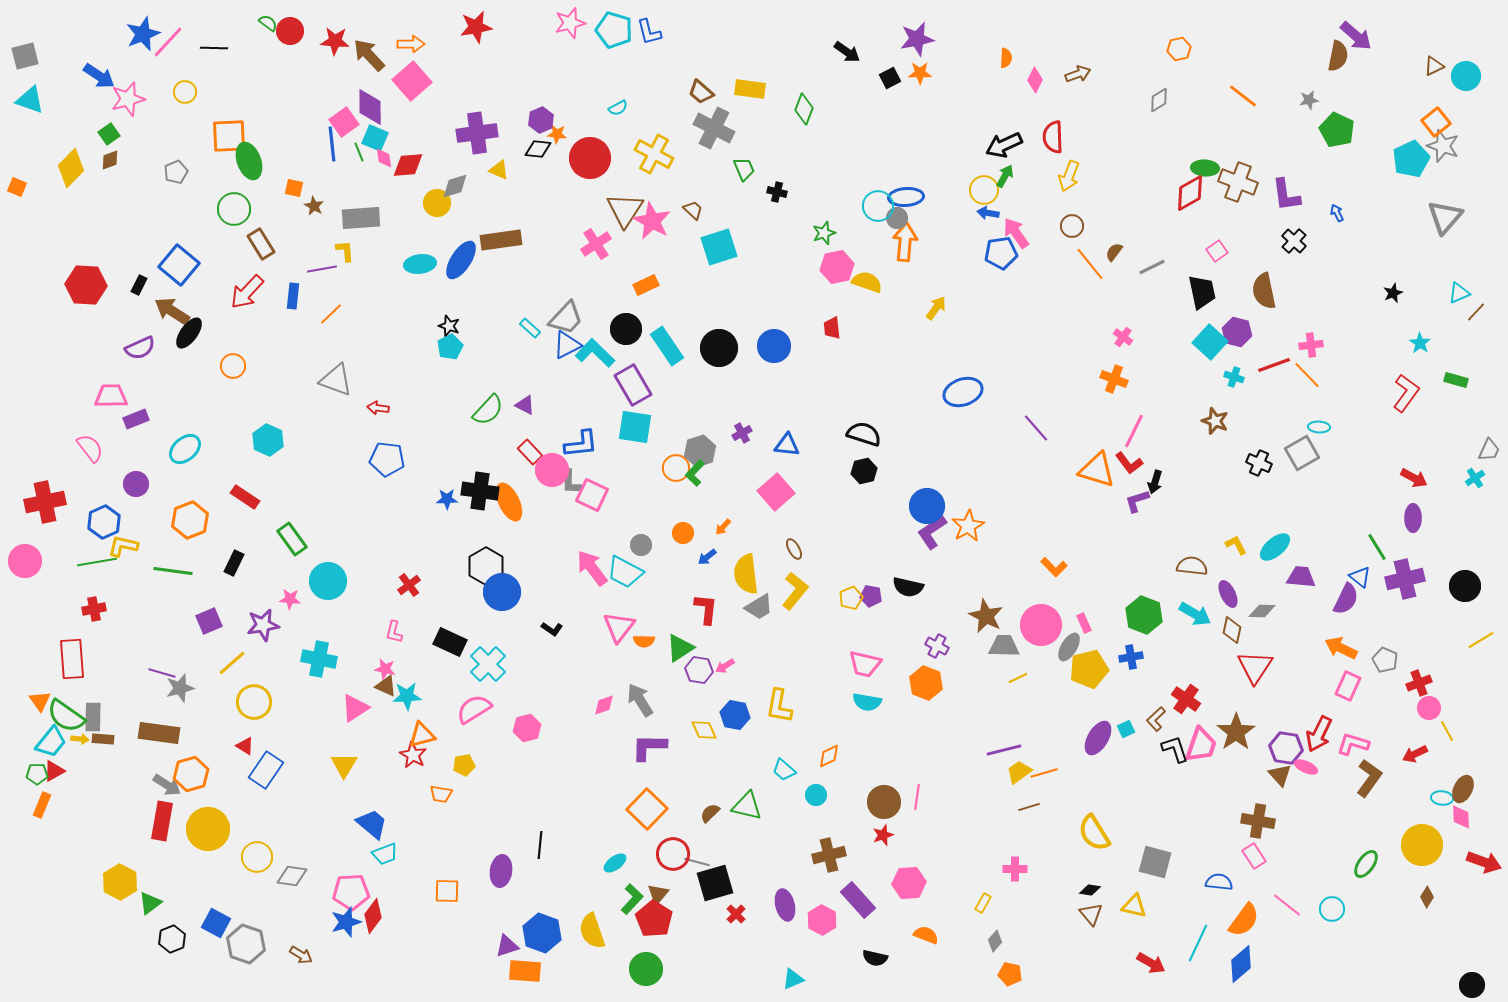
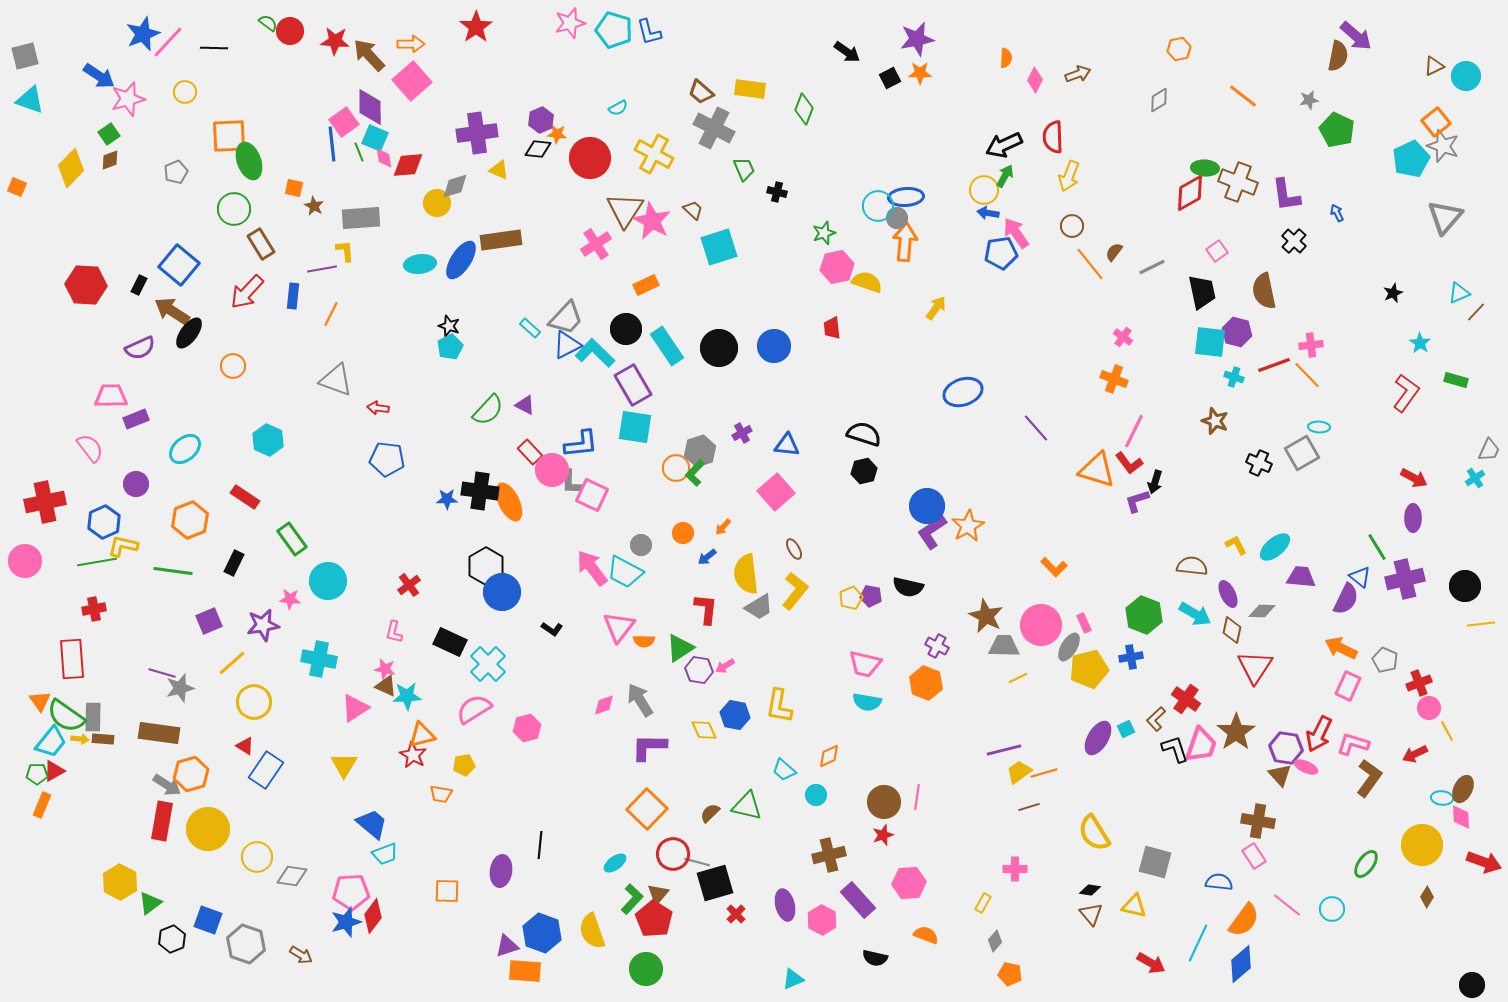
red star at (476, 27): rotated 24 degrees counterclockwise
orange line at (331, 314): rotated 20 degrees counterclockwise
cyan square at (1210, 342): rotated 36 degrees counterclockwise
yellow line at (1481, 640): moved 16 px up; rotated 24 degrees clockwise
blue square at (216, 923): moved 8 px left, 3 px up; rotated 8 degrees counterclockwise
